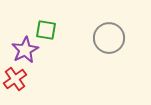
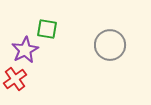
green square: moved 1 px right, 1 px up
gray circle: moved 1 px right, 7 px down
